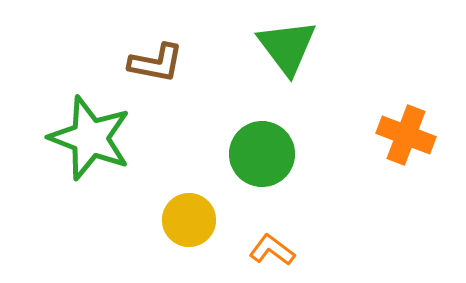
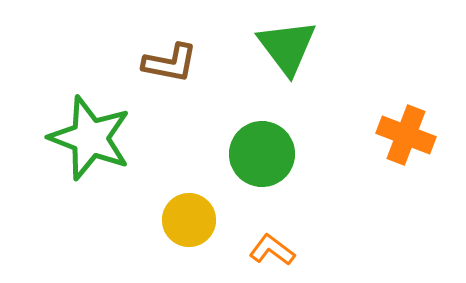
brown L-shape: moved 14 px right
